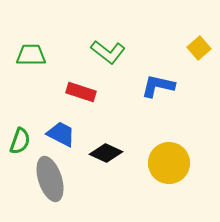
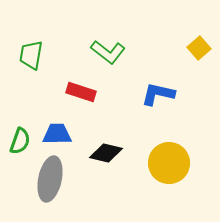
green trapezoid: rotated 80 degrees counterclockwise
blue L-shape: moved 8 px down
blue trapezoid: moved 4 px left; rotated 28 degrees counterclockwise
black diamond: rotated 12 degrees counterclockwise
gray ellipse: rotated 30 degrees clockwise
